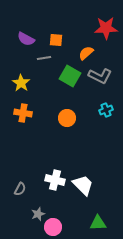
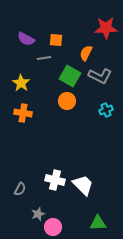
orange semicircle: rotated 21 degrees counterclockwise
orange circle: moved 17 px up
